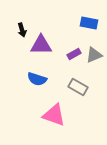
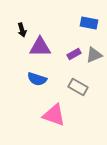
purple triangle: moved 1 px left, 2 px down
